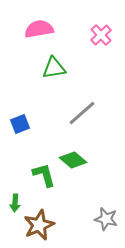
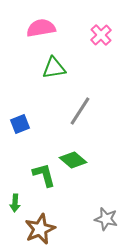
pink semicircle: moved 2 px right, 1 px up
gray line: moved 2 px left, 2 px up; rotated 16 degrees counterclockwise
brown star: moved 1 px right, 4 px down
